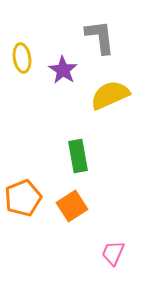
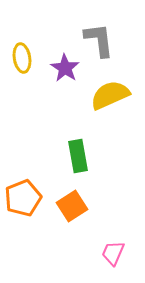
gray L-shape: moved 1 px left, 3 px down
purple star: moved 2 px right, 2 px up
